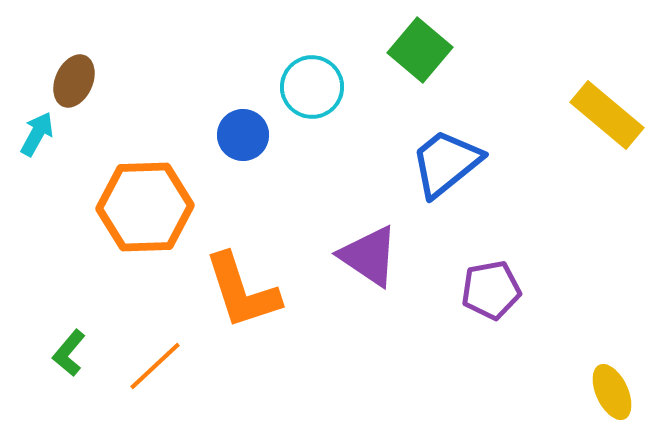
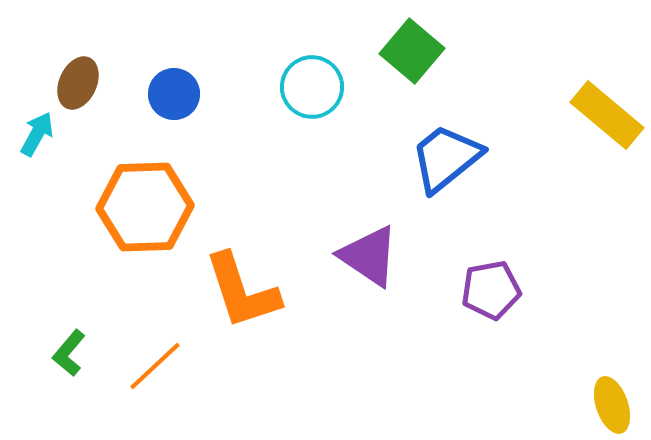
green square: moved 8 px left, 1 px down
brown ellipse: moved 4 px right, 2 px down
blue circle: moved 69 px left, 41 px up
blue trapezoid: moved 5 px up
yellow ellipse: moved 13 px down; rotated 6 degrees clockwise
